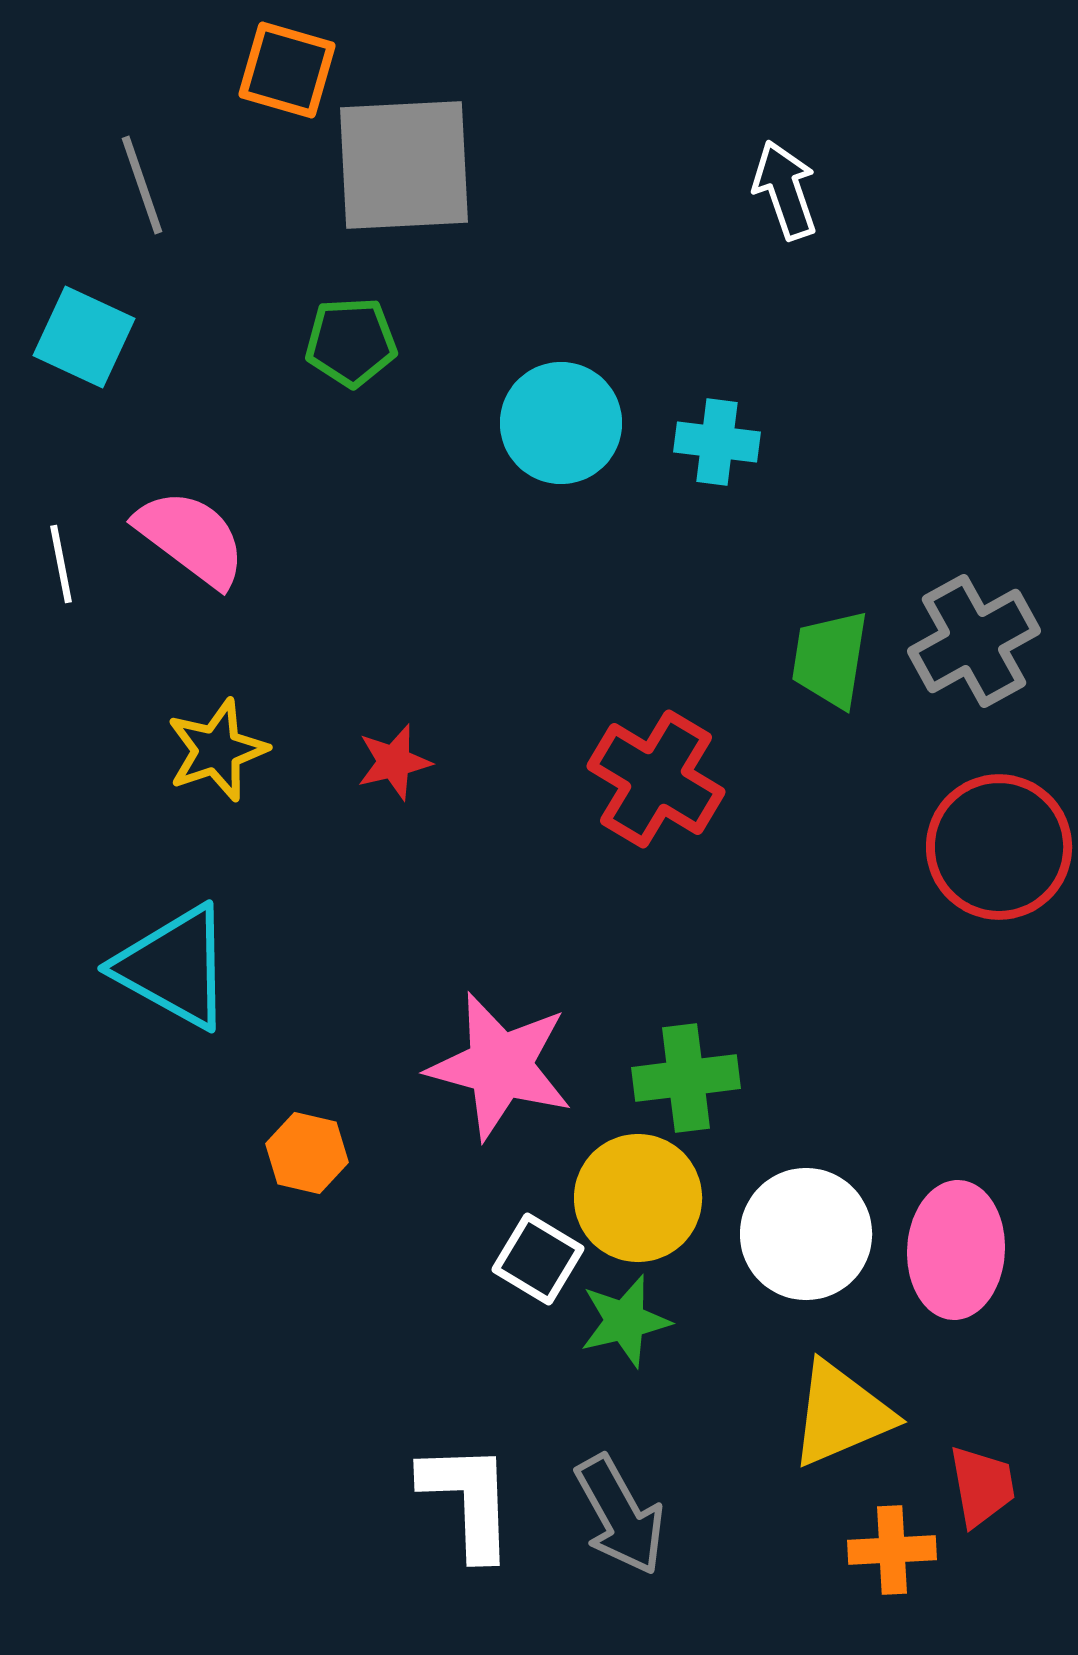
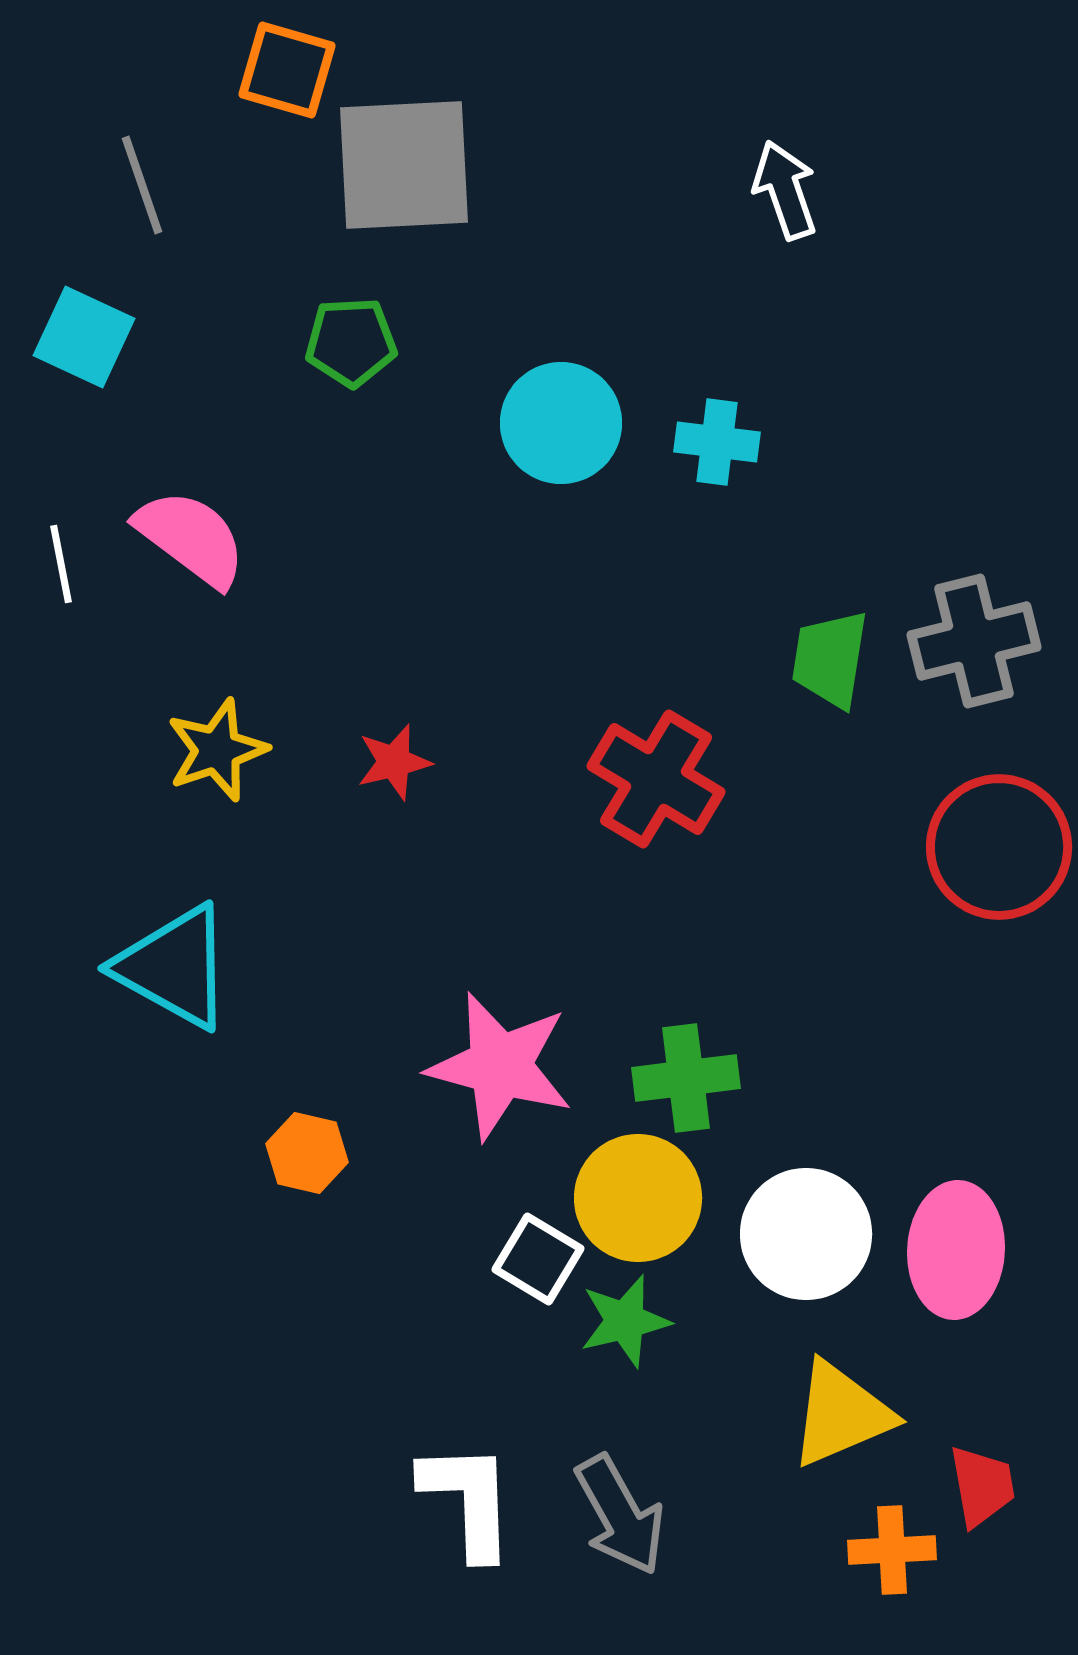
gray cross: rotated 15 degrees clockwise
